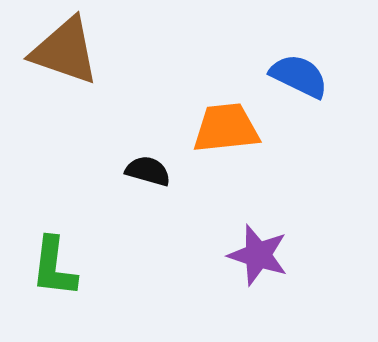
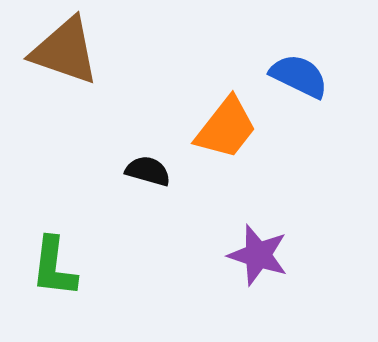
orange trapezoid: rotated 134 degrees clockwise
